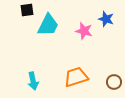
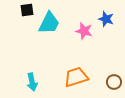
cyan trapezoid: moved 1 px right, 2 px up
cyan arrow: moved 1 px left, 1 px down
